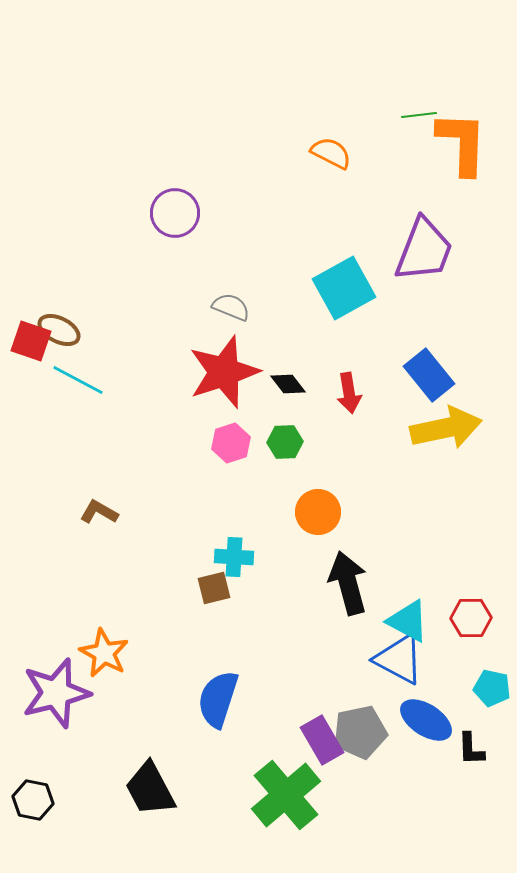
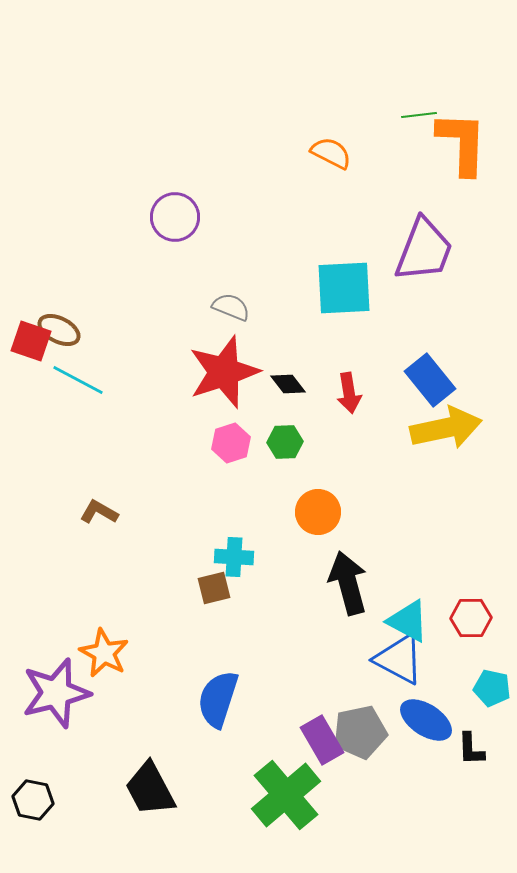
purple circle: moved 4 px down
cyan square: rotated 26 degrees clockwise
blue rectangle: moved 1 px right, 5 px down
